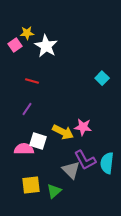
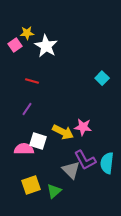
yellow square: rotated 12 degrees counterclockwise
